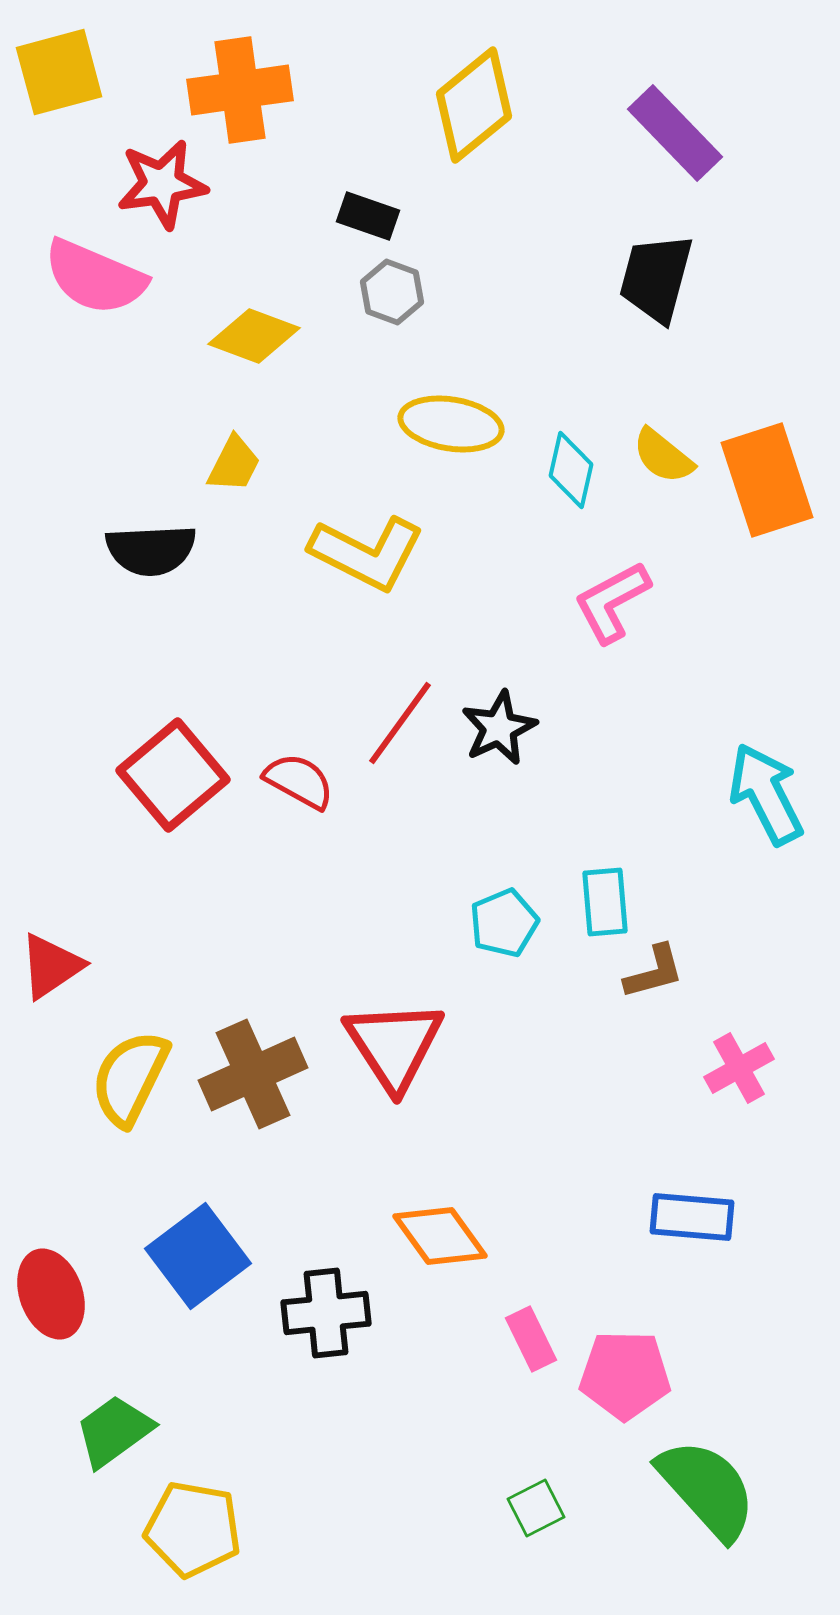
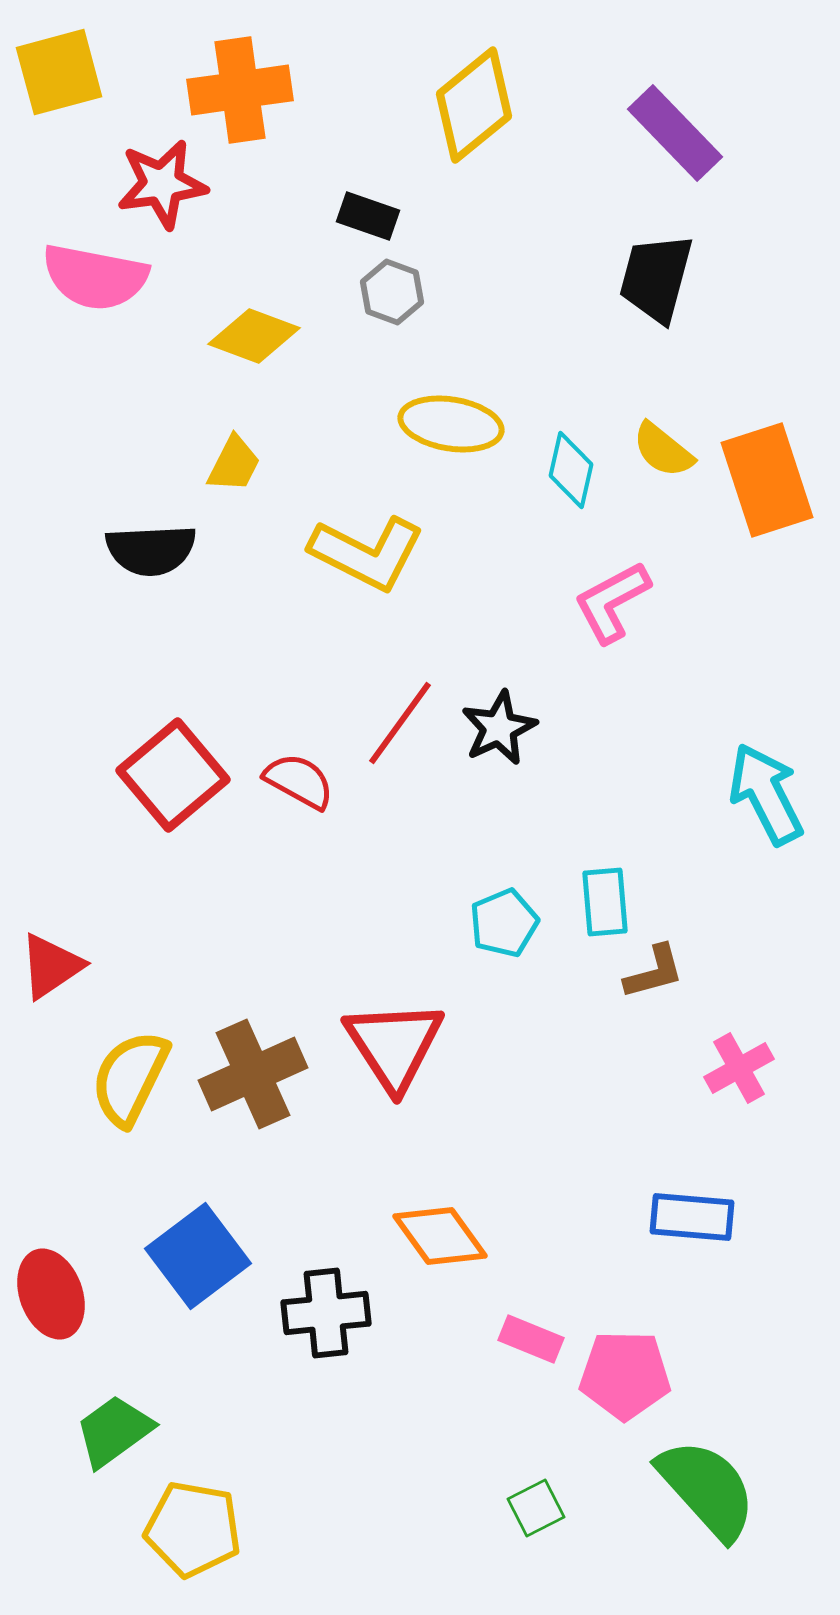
pink semicircle at (95, 277): rotated 12 degrees counterclockwise
yellow semicircle at (663, 456): moved 6 px up
pink rectangle at (531, 1339): rotated 42 degrees counterclockwise
